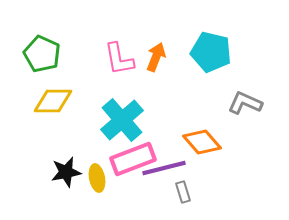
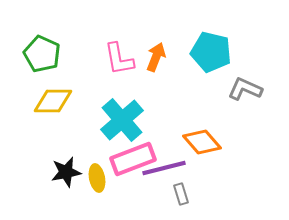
gray L-shape: moved 14 px up
gray rectangle: moved 2 px left, 2 px down
